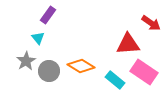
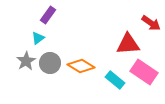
cyan triangle: rotated 32 degrees clockwise
gray circle: moved 1 px right, 8 px up
